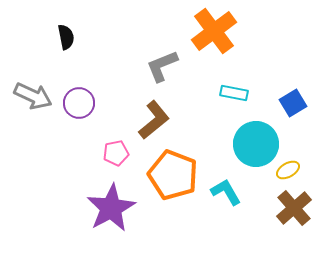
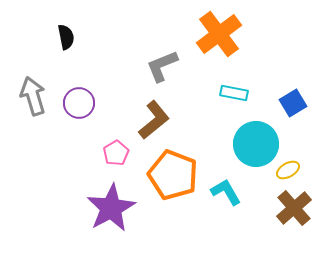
orange cross: moved 5 px right, 3 px down
gray arrow: rotated 132 degrees counterclockwise
pink pentagon: rotated 20 degrees counterclockwise
